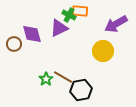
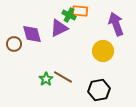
purple arrow: rotated 100 degrees clockwise
black hexagon: moved 18 px right
